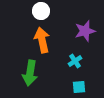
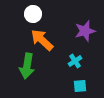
white circle: moved 8 px left, 3 px down
orange arrow: rotated 35 degrees counterclockwise
green arrow: moved 3 px left, 7 px up
cyan square: moved 1 px right, 1 px up
